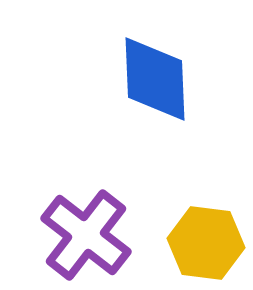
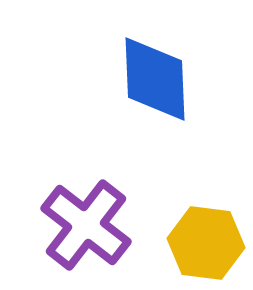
purple cross: moved 10 px up
